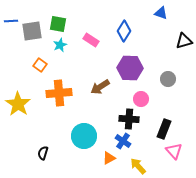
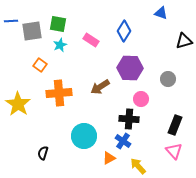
black rectangle: moved 11 px right, 4 px up
